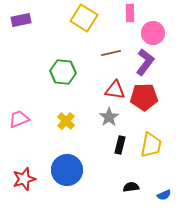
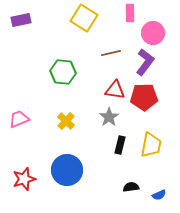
blue semicircle: moved 5 px left
